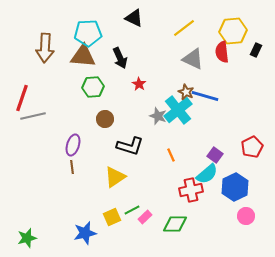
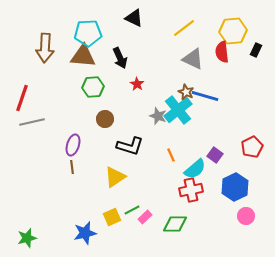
red star: moved 2 px left
gray line: moved 1 px left, 6 px down
cyan semicircle: moved 12 px left, 5 px up
